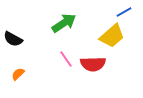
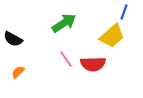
blue line: rotated 42 degrees counterclockwise
orange semicircle: moved 2 px up
